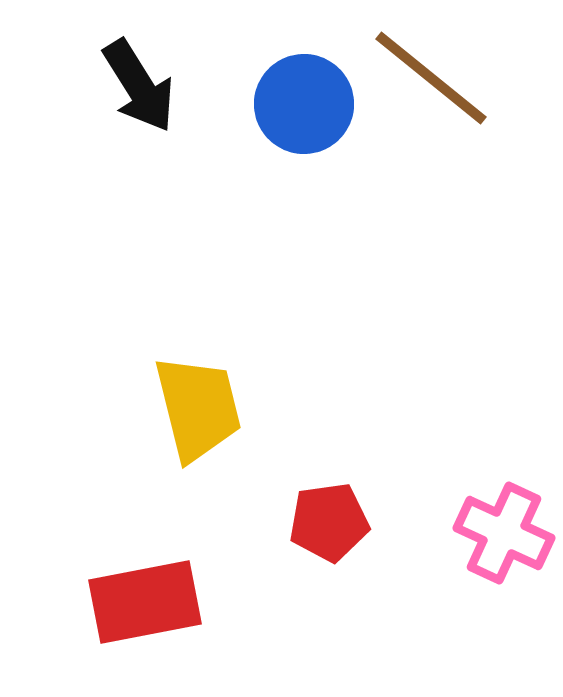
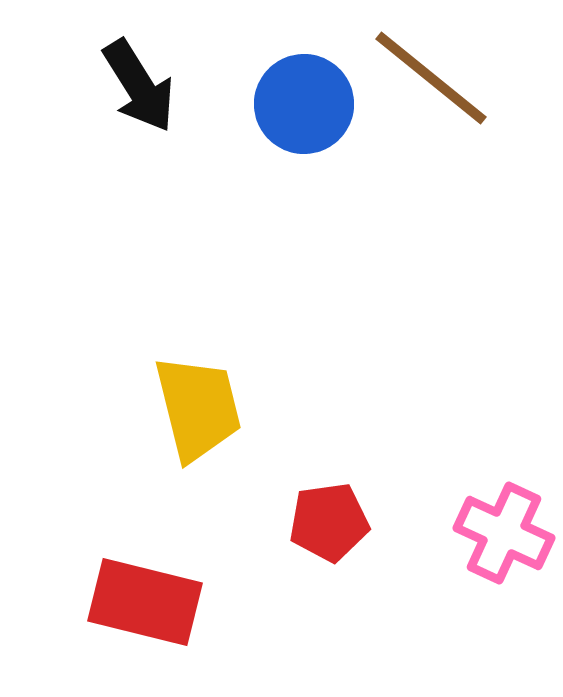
red rectangle: rotated 25 degrees clockwise
